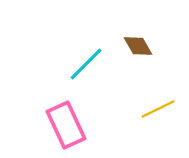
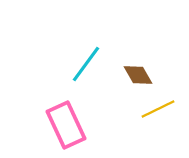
brown diamond: moved 29 px down
cyan line: rotated 9 degrees counterclockwise
